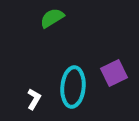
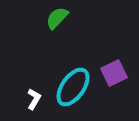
green semicircle: moved 5 px right; rotated 15 degrees counterclockwise
cyan ellipse: rotated 30 degrees clockwise
